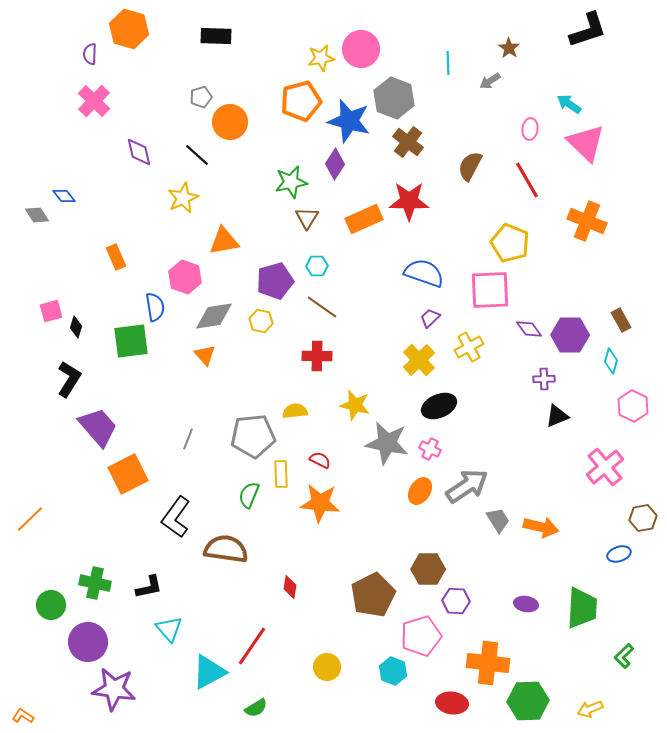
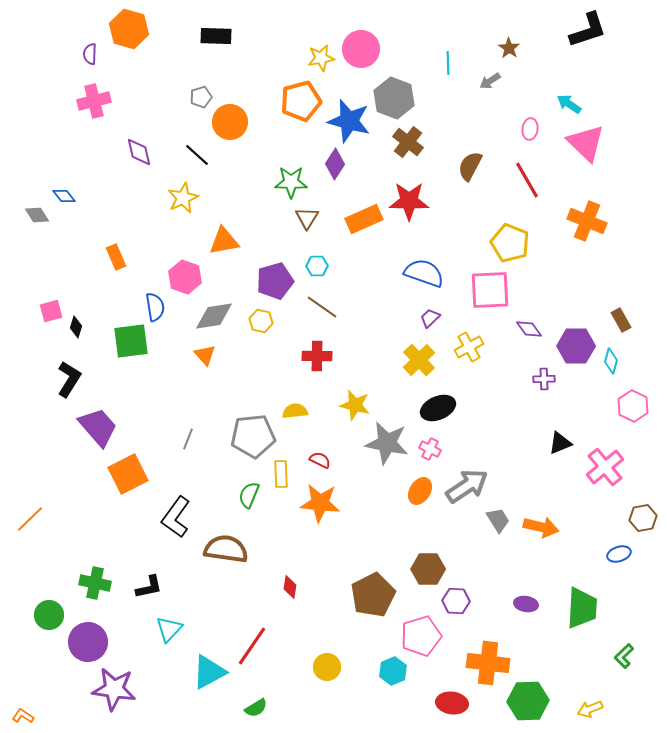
pink cross at (94, 101): rotated 32 degrees clockwise
green star at (291, 182): rotated 12 degrees clockwise
purple hexagon at (570, 335): moved 6 px right, 11 px down
black ellipse at (439, 406): moved 1 px left, 2 px down
black triangle at (557, 416): moved 3 px right, 27 px down
green circle at (51, 605): moved 2 px left, 10 px down
cyan triangle at (169, 629): rotated 24 degrees clockwise
cyan hexagon at (393, 671): rotated 16 degrees clockwise
